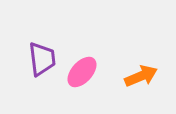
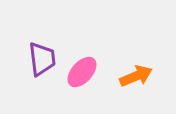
orange arrow: moved 5 px left
